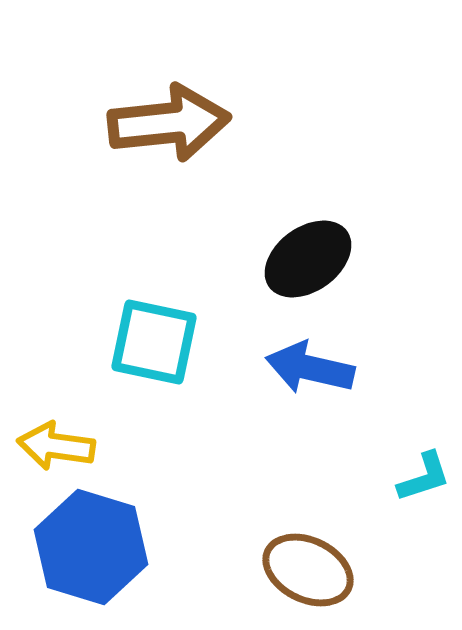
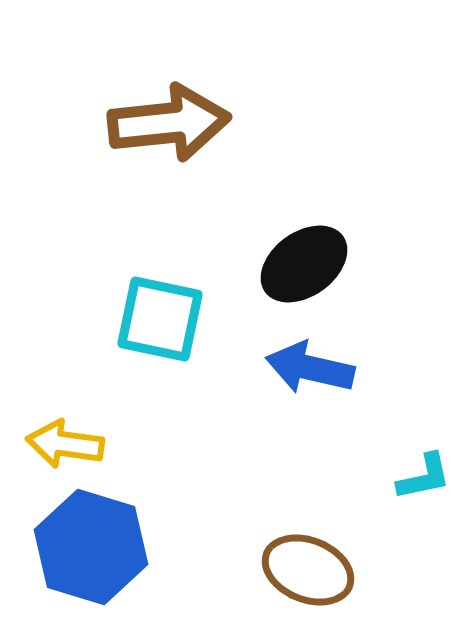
black ellipse: moved 4 px left, 5 px down
cyan square: moved 6 px right, 23 px up
yellow arrow: moved 9 px right, 2 px up
cyan L-shape: rotated 6 degrees clockwise
brown ellipse: rotated 4 degrees counterclockwise
